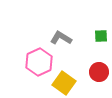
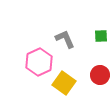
gray L-shape: moved 4 px right, 1 px down; rotated 35 degrees clockwise
red circle: moved 1 px right, 3 px down
